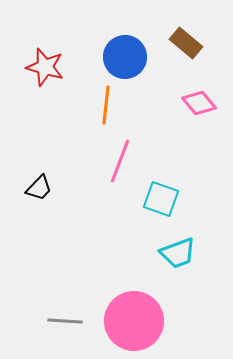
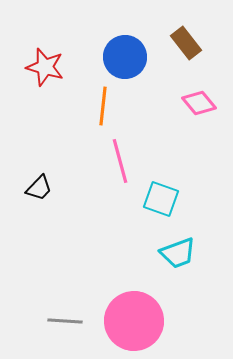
brown rectangle: rotated 12 degrees clockwise
orange line: moved 3 px left, 1 px down
pink line: rotated 36 degrees counterclockwise
